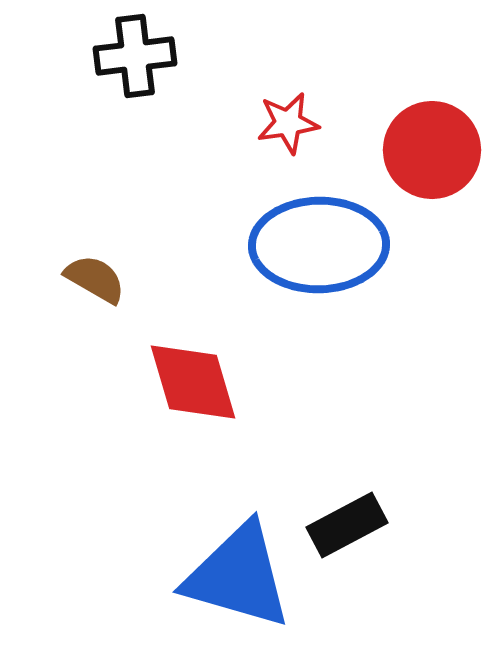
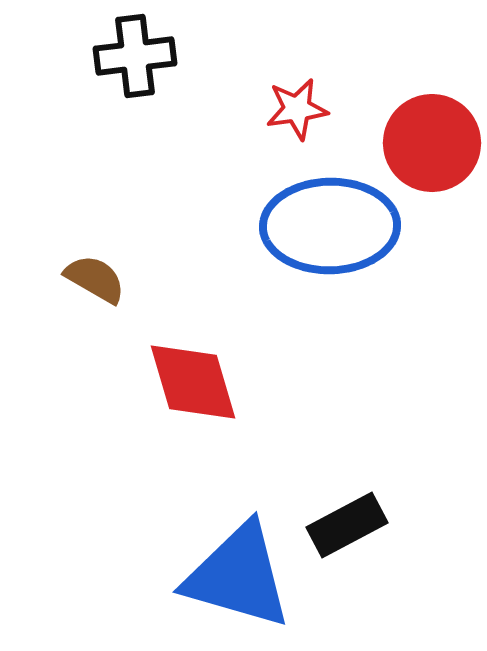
red star: moved 9 px right, 14 px up
red circle: moved 7 px up
blue ellipse: moved 11 px right, 19 px up
